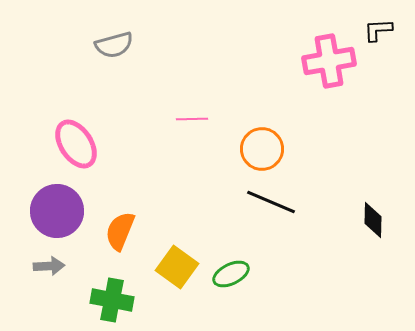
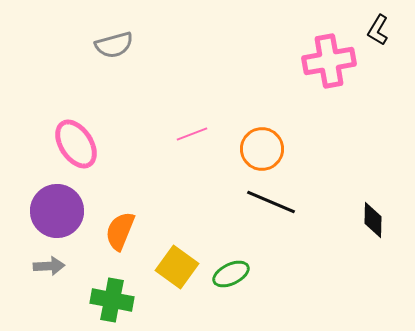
black L-shape: rotated 56 degrees counterclockwise
pink line: moved 15 px down; rotated 20 degrees counterclockwise
